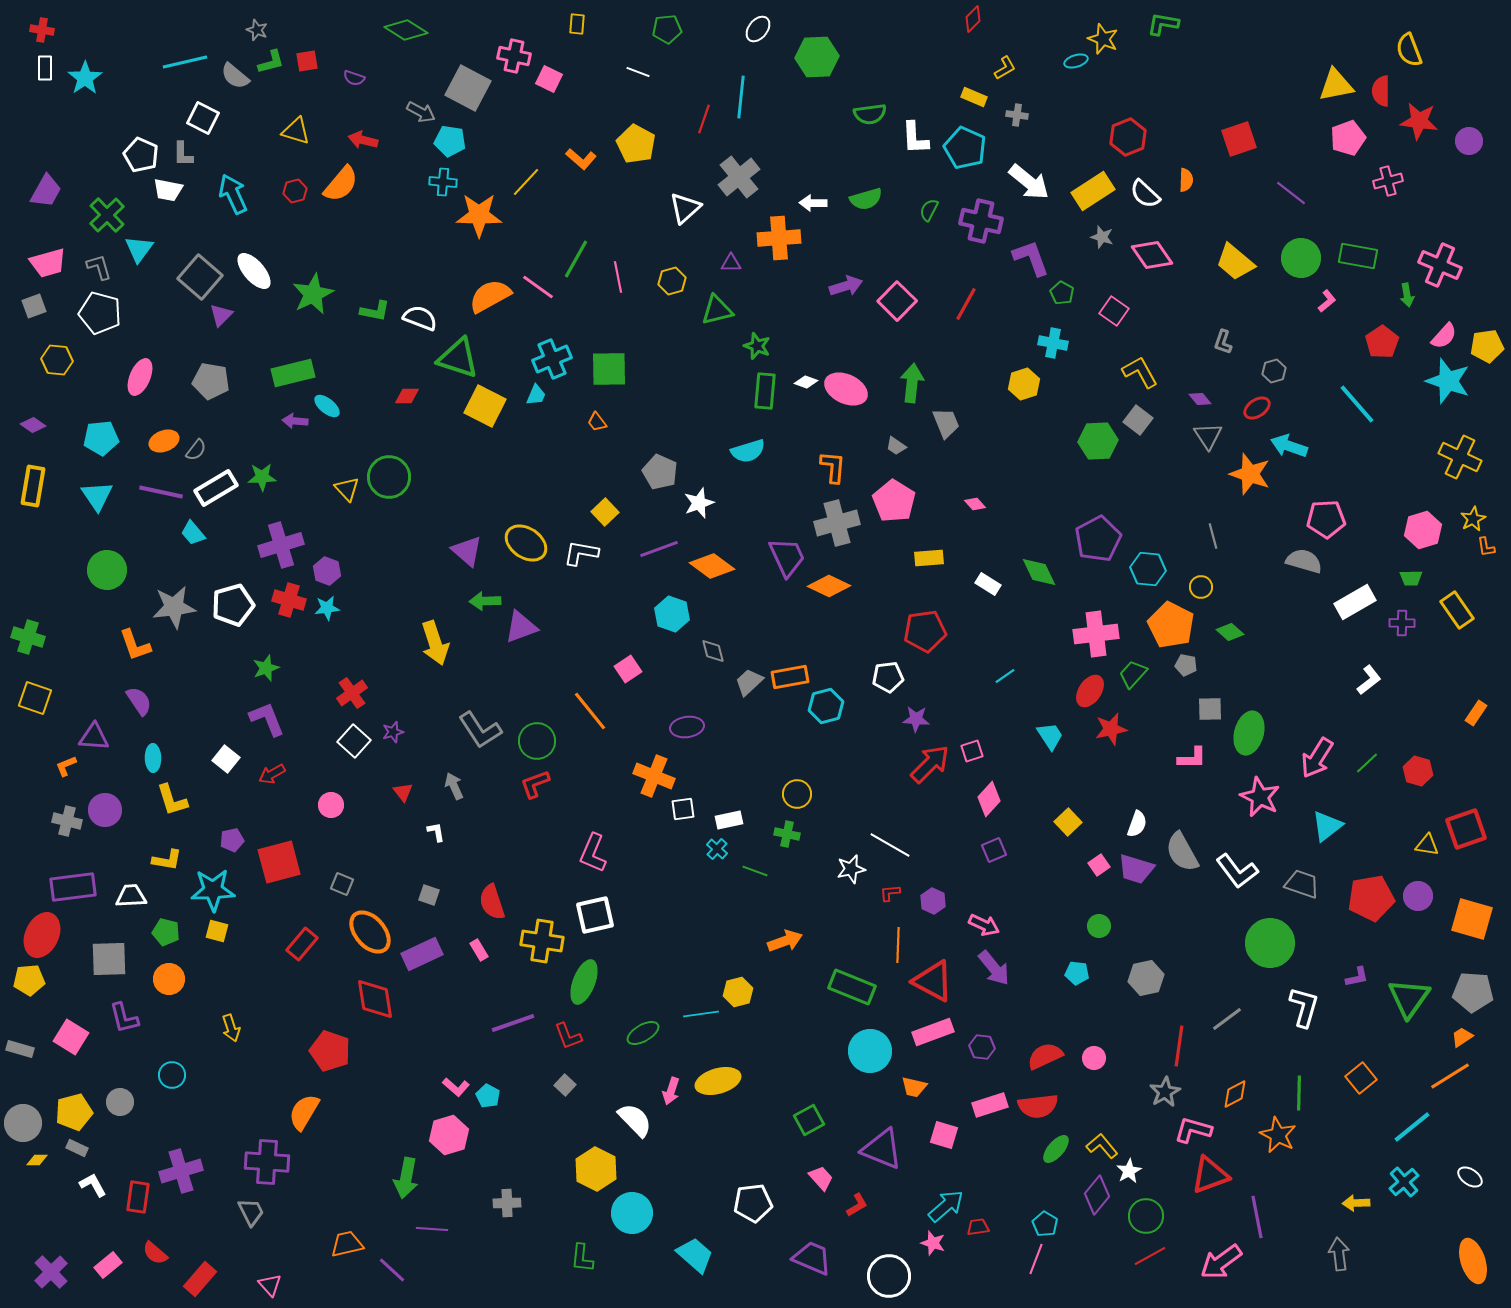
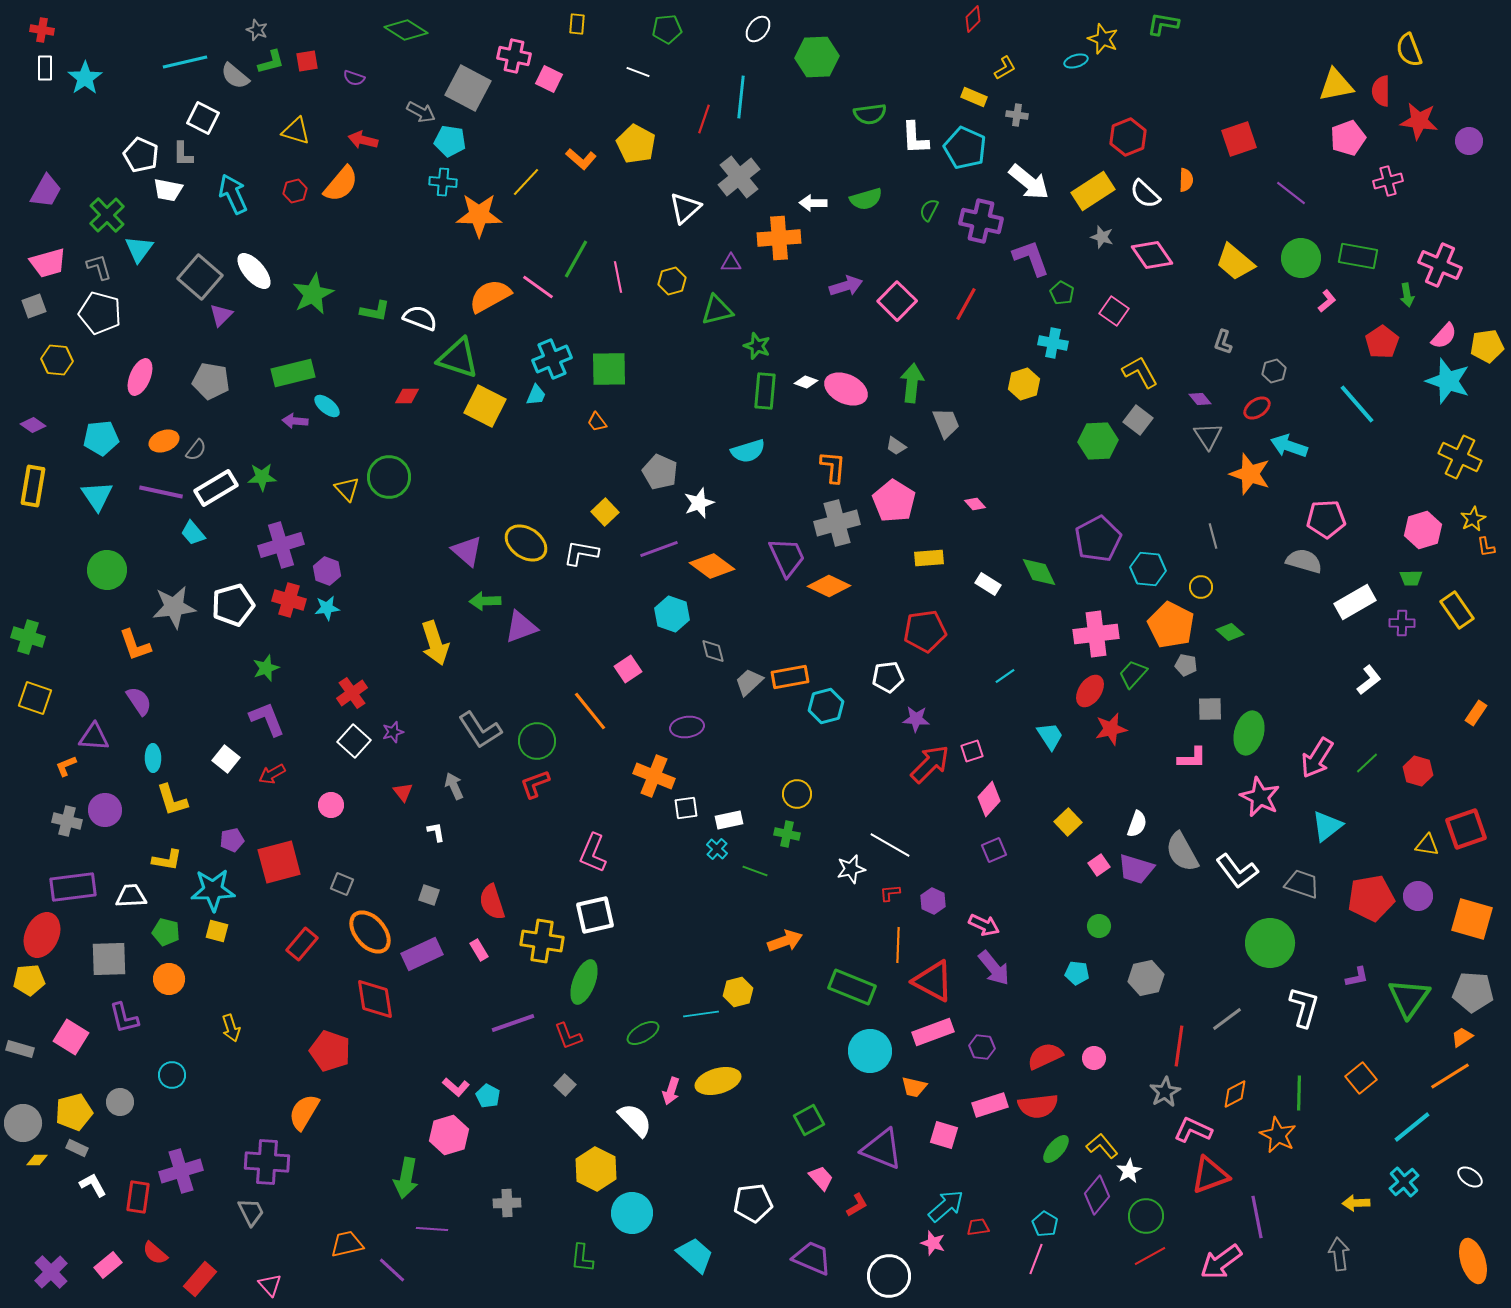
white square at (683, 809): moved 3 px right, 1 px up
pink L-shape at (1193, 1130): rotated 9 degrees clockwise
